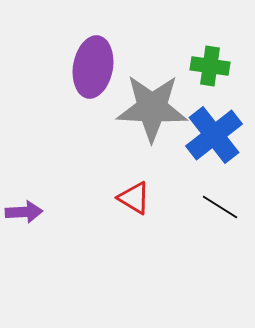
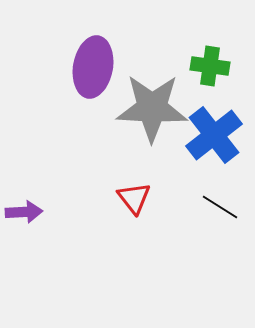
red triangle: rotated 21 degrees clockwise
